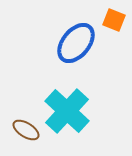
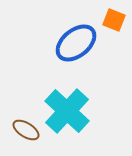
blue ellipse: rotated 12 degrees clockwise
